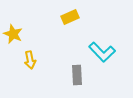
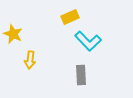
cyan L-shape: moved 14 px left, 11 px up
yellow arrow: rotated 18 degrees clockwise
gray rectangle: moved 4 px right
